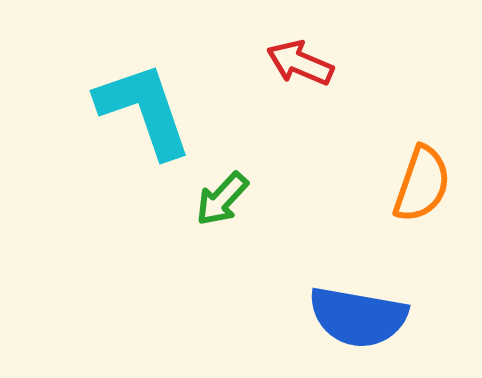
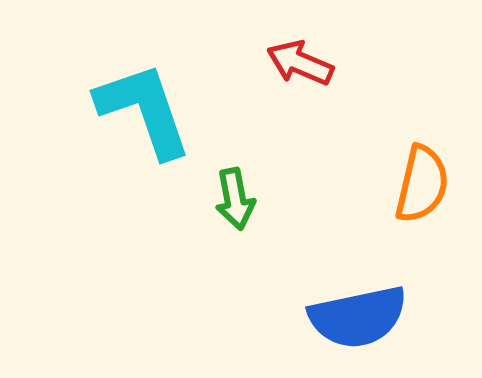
orange semicircle: rotated 6 degrees counterclockwise
green arrow: moved 13 px right; rotated 54 degrees counterclockwise
blue semicircle: rotated 22 degrees counterclockwise
